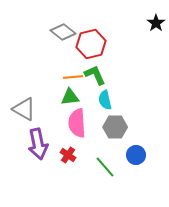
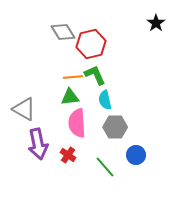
gray diamond: rotated 20 degrees clockwise
